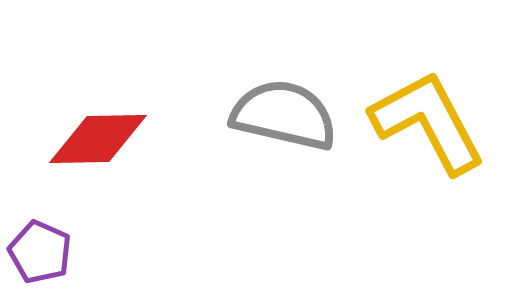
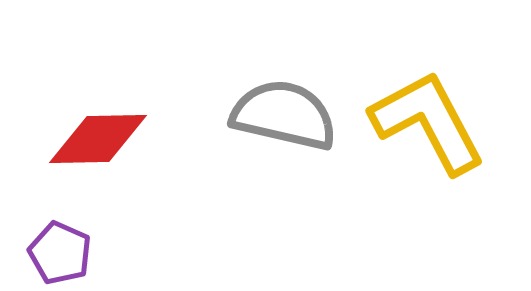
purple pentagon: moved 20 px right, 1 px down
